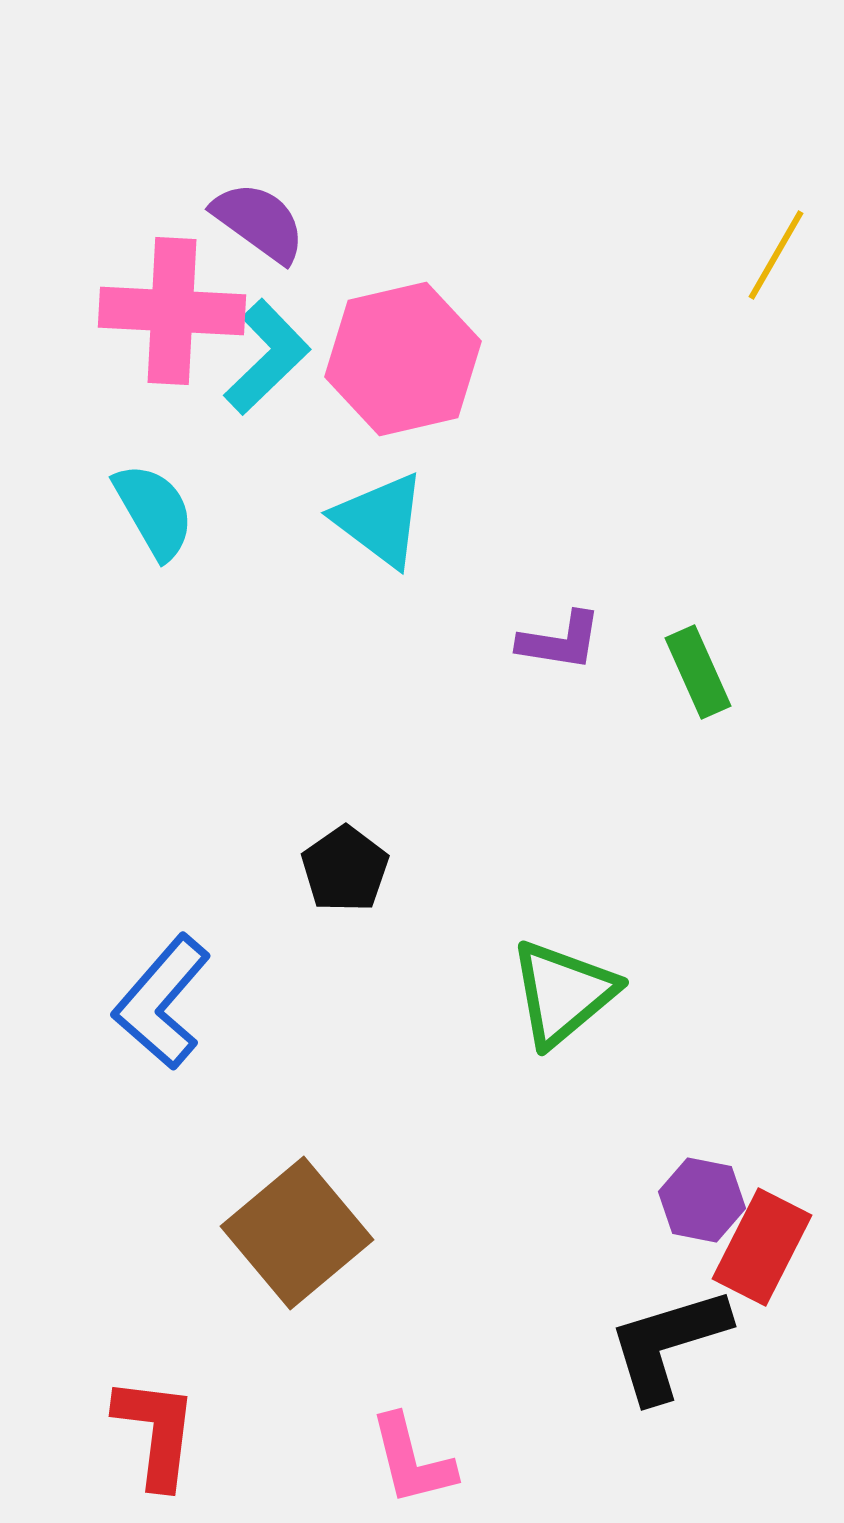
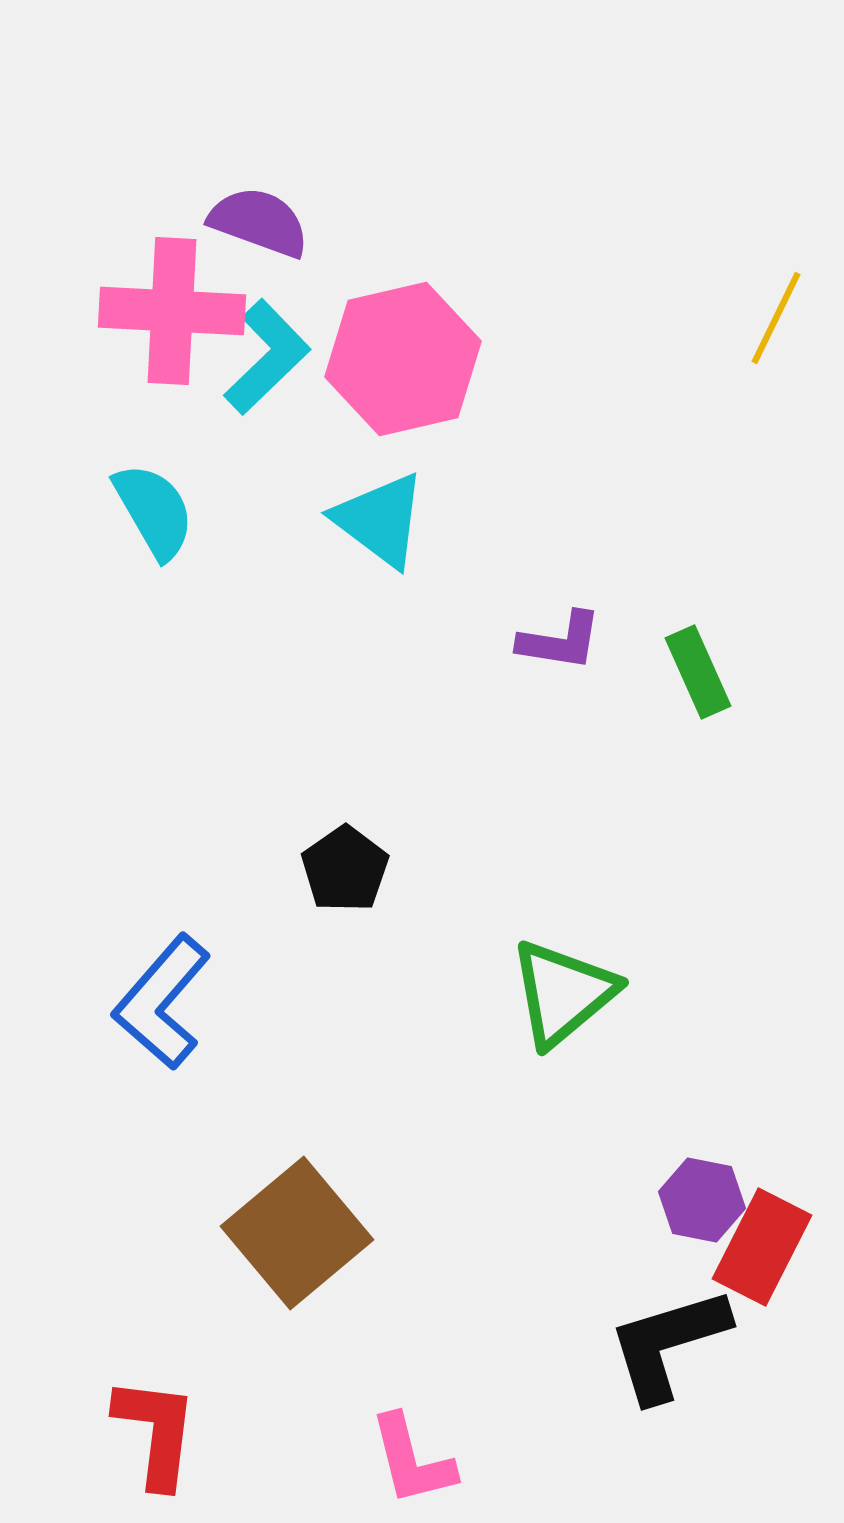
purple semicircle: rotated 16 degrees counterclockwise
yellow line: moved 63 px down; rotated 4 degrees counterclockwise
